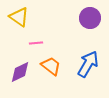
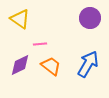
yellow triangle: moved 1 px right, 2 px down
pink line: moved 4 px right, 1 px down
purple diamond: moved 7 px up
